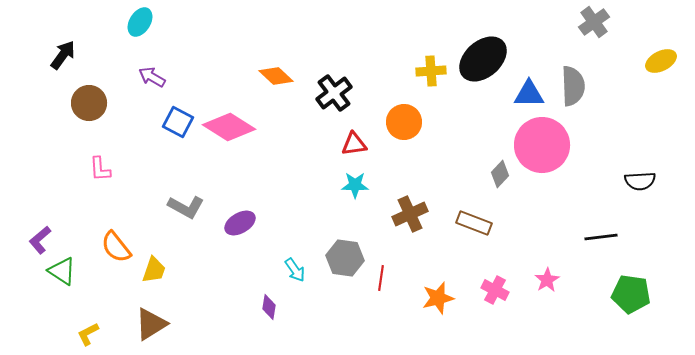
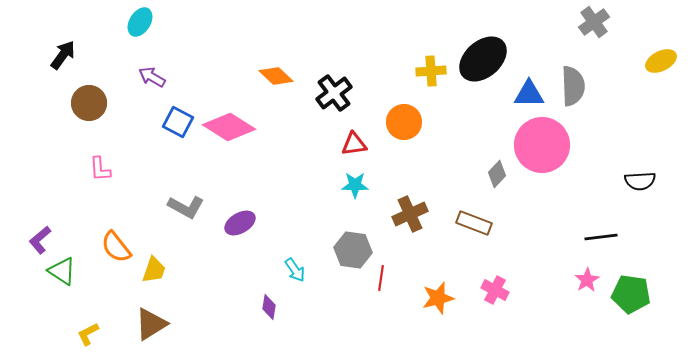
gray diamond: moved 3 px left
gray hexagon: moved 8 px right, 8 px up
pink star: moved 40 px right
